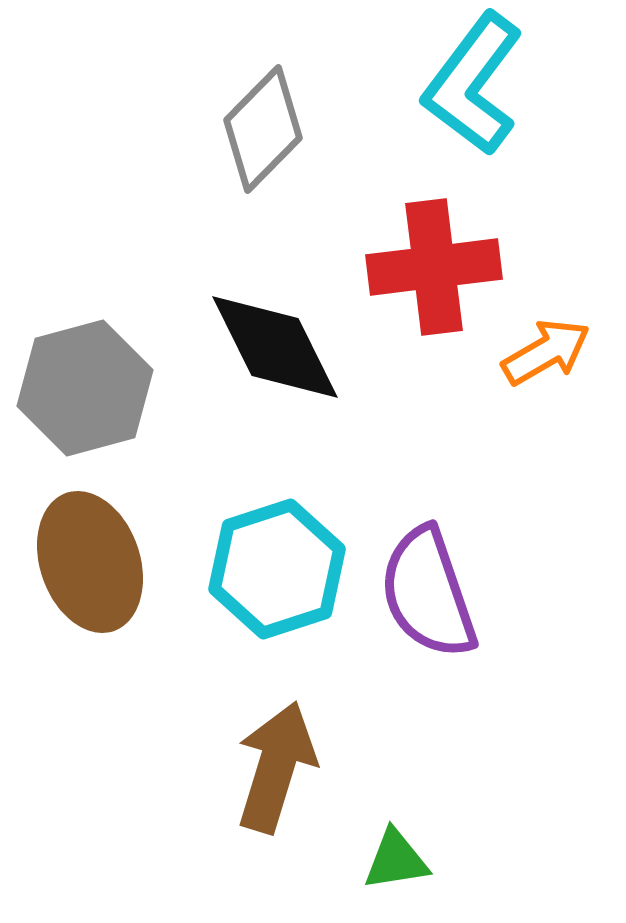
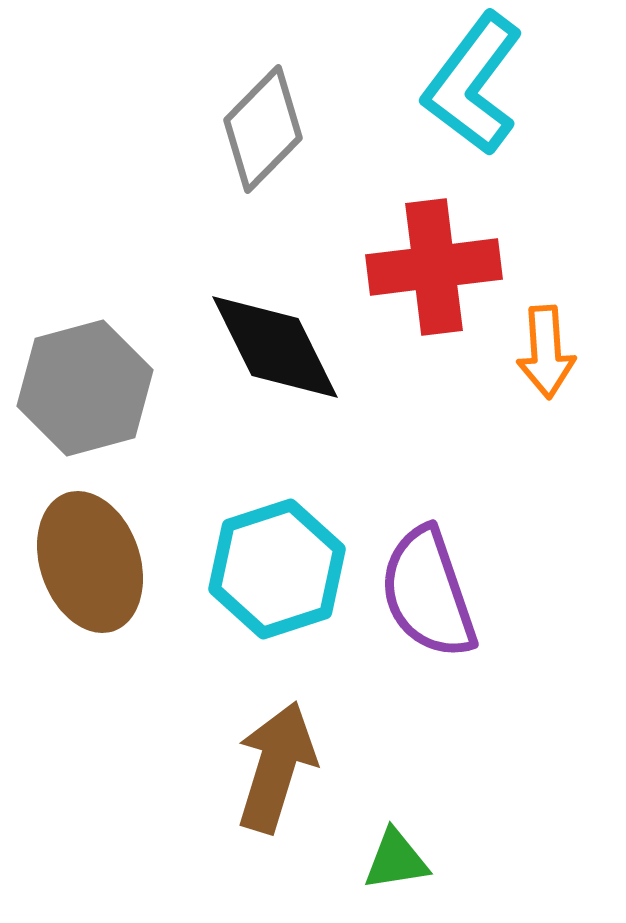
orange arrow: rotated 116 degrees clockwise
